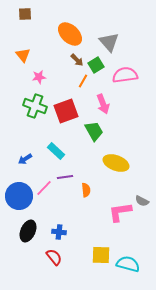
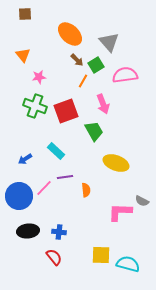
pink L-shape: rotated 10 degrees clockwise
black ellipse: rotated 60 degrees clockwise
